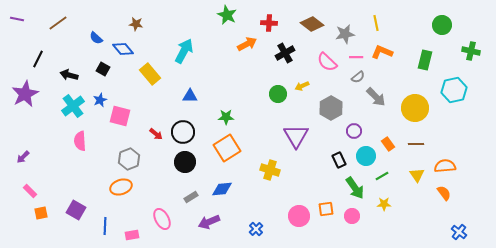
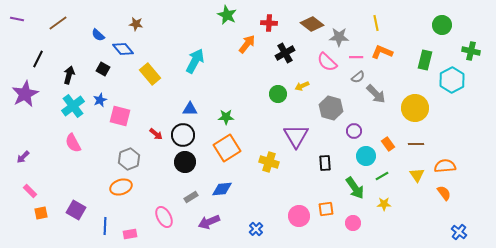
gray star at (345, 34): moved 6 px left, 3 px down; rotated 12 degrees clockwise
blue semicircle at (96, 38): moved 2 px right, 3 px up
orange arrow at (247, 44): rotated 24 degrees counterclockwise
cyan arrow at (184, 51): moved 11 px right, 10 px down
black arrow at (69, 75): rotated 90 degrees clockwise
cyan hexagon at (454, 90): moved 2 px left, 10 px up; rotated 15 degrees counterclockwise
blue triangle at (190, 96): moved 13 px down
gray arrow at (376, 97): moved 3 px up
gray hexagon at (331, 108): rotated 15 degrees counterclockwise
black circle at (183, 132): moved 3 px down
pink semicircle at (80, 141): moved 7 px left, 2 px down; rotated 24 degrees counterclockwise
black rectangle at (339, 160): moved 14 px left, 3 px down; rotated 21 degrees clockwise
yellow cross at (270, 170): moved 1 px left, 8 px up
pink circle at (352, 216): moved 1 px right, 7 px down
pink ellipse at (162, 219): moved 2 px right, 2 px up
pink rectangle at (132, 235): moved 2 px left, 1 px up
